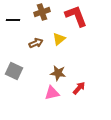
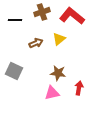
red L-shape: moved 4 px left; rotated 30 degrees counterclockwise
black line: moved 2 px right
red arrow: rotated 32 degrees counterclockwise
